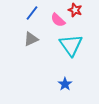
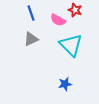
blue line: moved 1 px left; rotated 56 degrees counterclockwise
pink semicircle: rotated 14 degrees counterclockwise
cyan triangle: rotated 10 degrees counterclockwise
blue star: rotated 24 degrees clockwise
